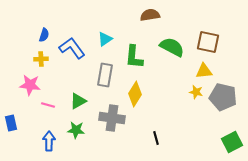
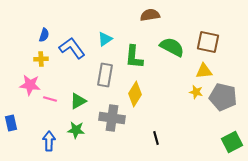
pink line: moved 2 px right, 6 px up
